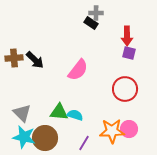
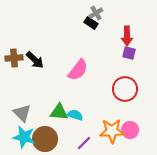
gray cross: rotated 32 degrees counterclockwise
pink circle: moved 1 px right, 1 px down
brown circle: moved 1 px down
purple line: rotated 14 degrees clockwise
